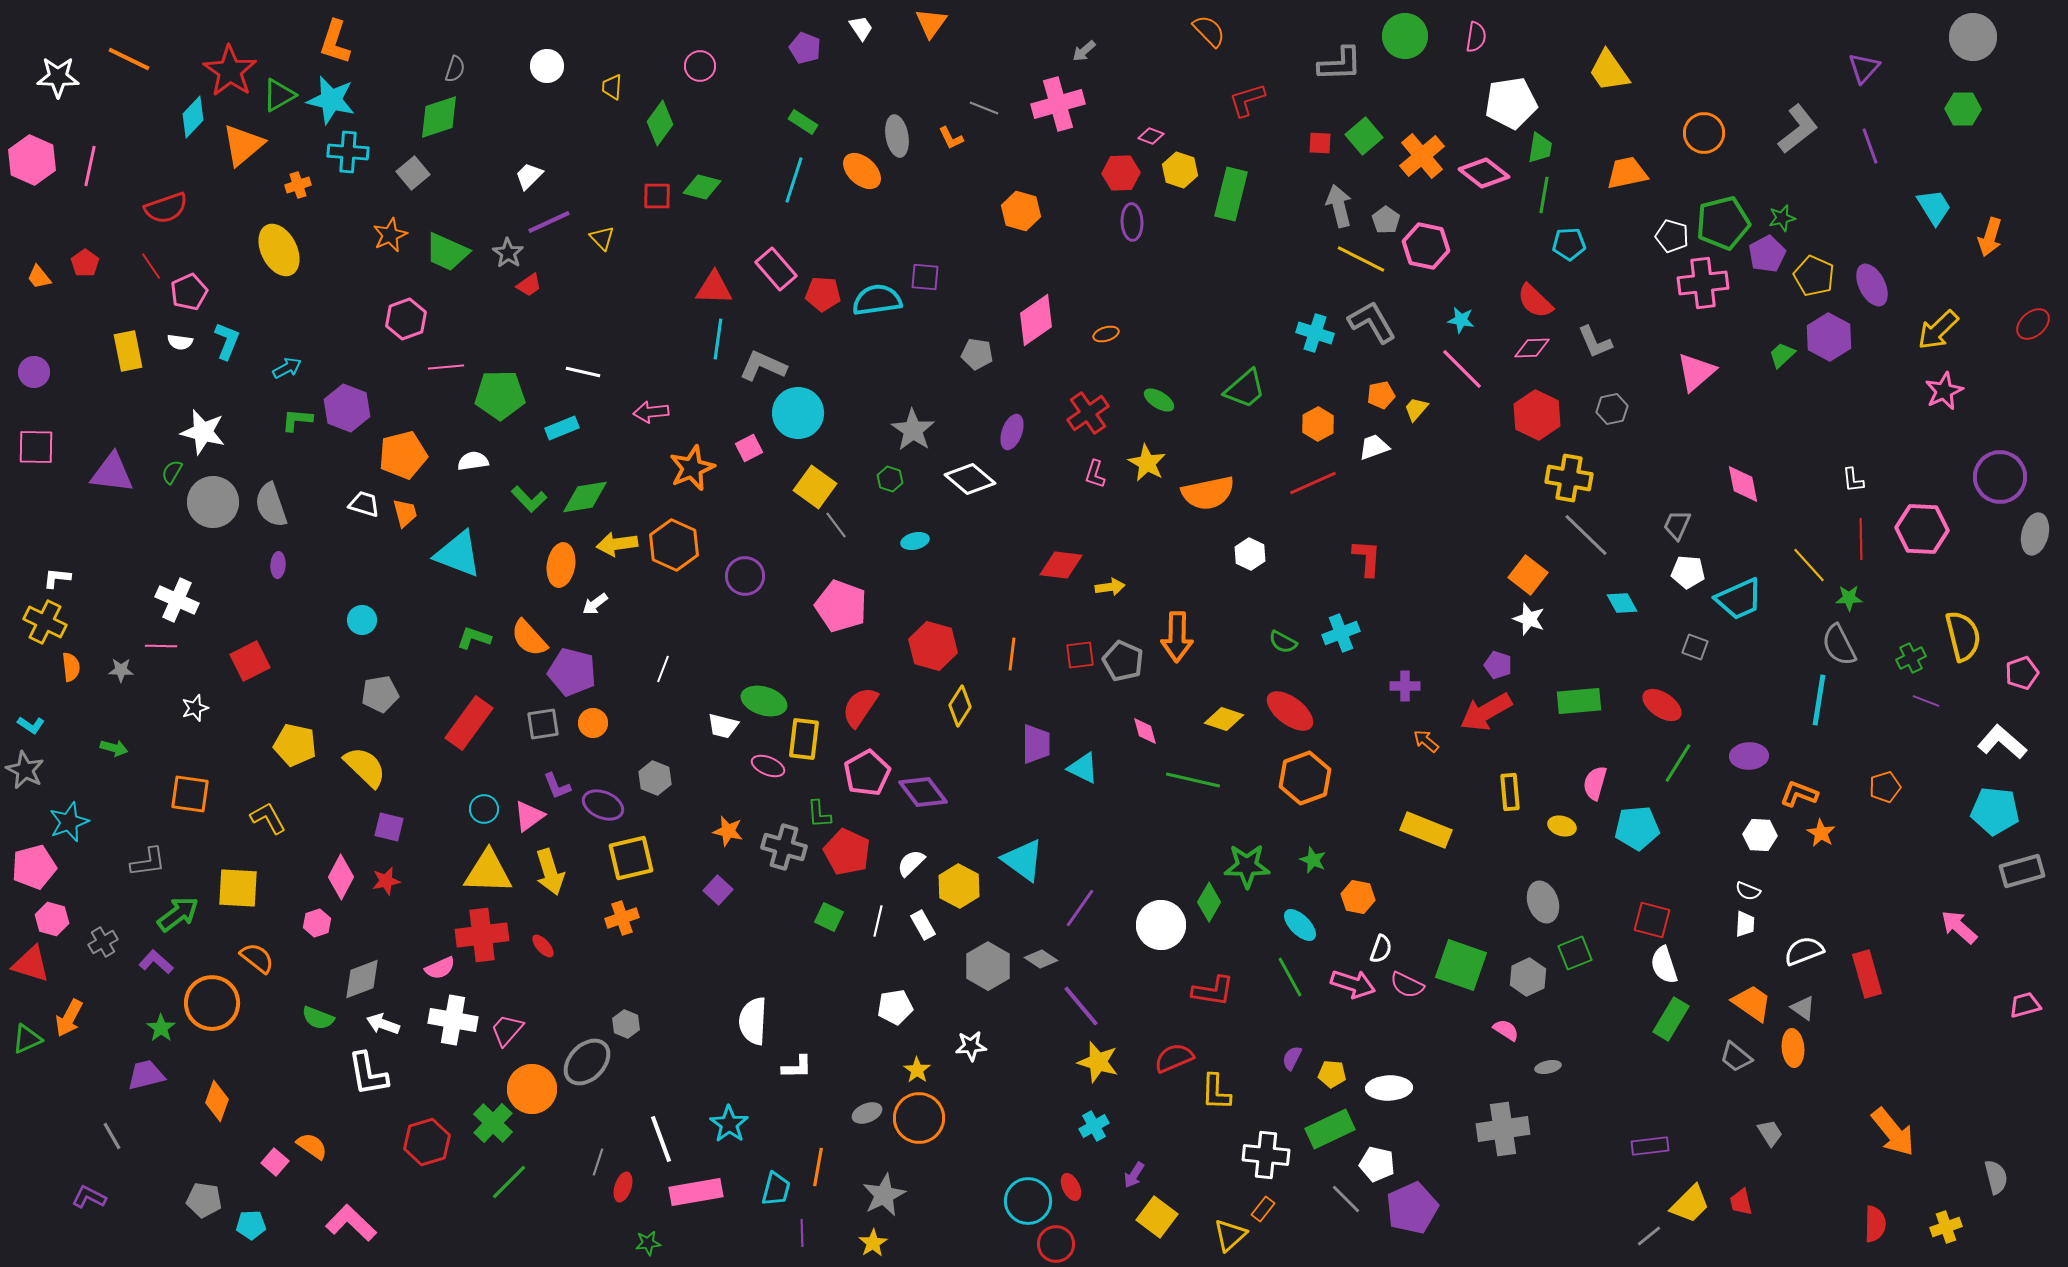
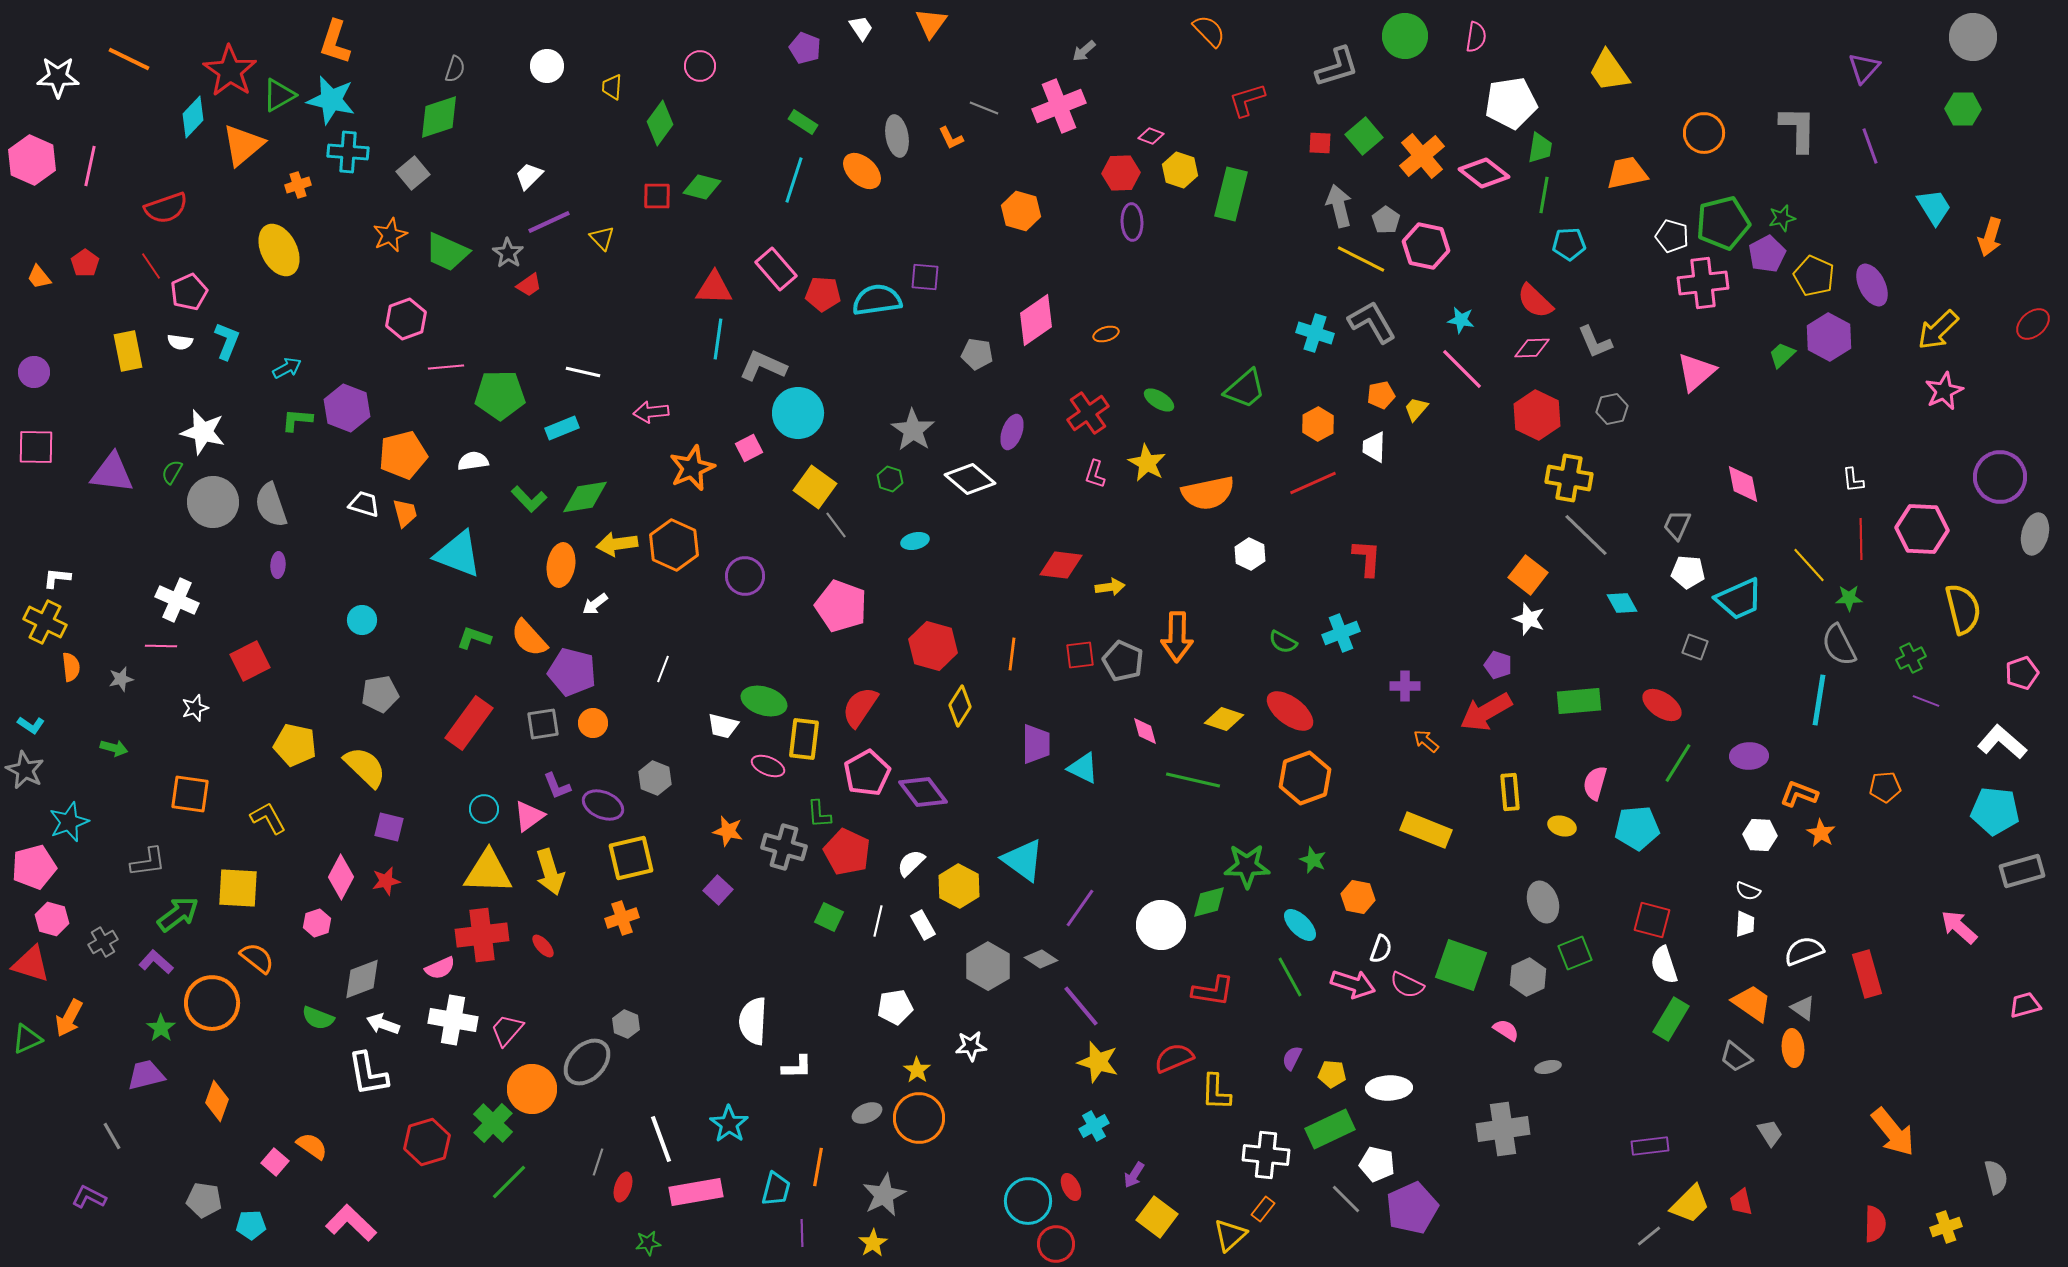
gray L-shape at (1340, 64): moved 3 px left, 3 px down; rotated 15 degrees counterclockwise
pink cross at (1058, 104): moved 1 px right, 2 px down; rotated 6 degrees counterclockwise
gray L-shape at (1798, 129): rotated 51 degrees counterclockwise
white trapezoid at (1374, 447): rotated 68 degrees counterclockwise
yellow semicircle at (1963, 636): moved 27 px up
gray star at (121, 670): moved 9 px down; rotated 15 degrees counterclockwise
orange pentagon at (1885, 787): rotated 12 degrees clockwise
green diamond at (1209, 902): rotated 45 degrees clockwise
